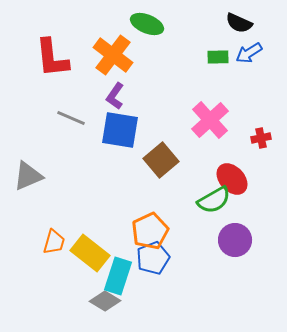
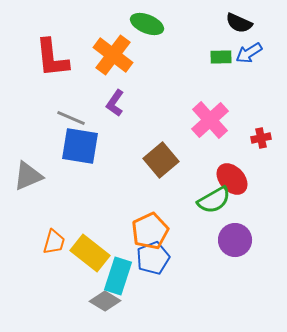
green rectangle: moved 3 px right
purple L-shape: moved 7 px down
blue square: moved 40 px left, 16 px down
